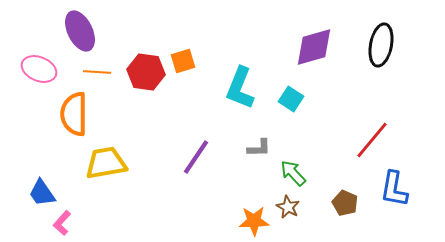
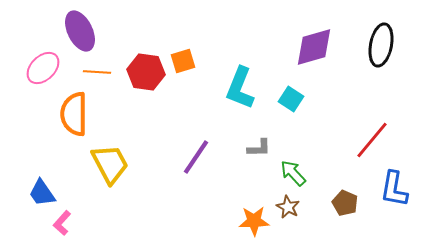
pink ellipse: moved 4 px right, 1 px up; rotated 68 degrees counterclockwise
yellow trapezoid: moved 4 px right, 1 px down; rotated 72 degrees clockwise
